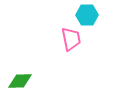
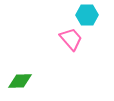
pink trapezoid: rotated 30 degrees counterclockwise
